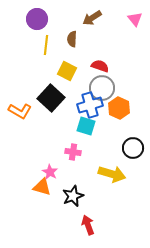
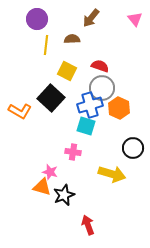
brown arrow: moved 1 px left; rotated 18 degrees counterclockwise
brown semicircle: rotated 84 degrees clockwise
pink star: rotated 14 degrees counterclockwise
black star: moved 9 px left, 1 px up
